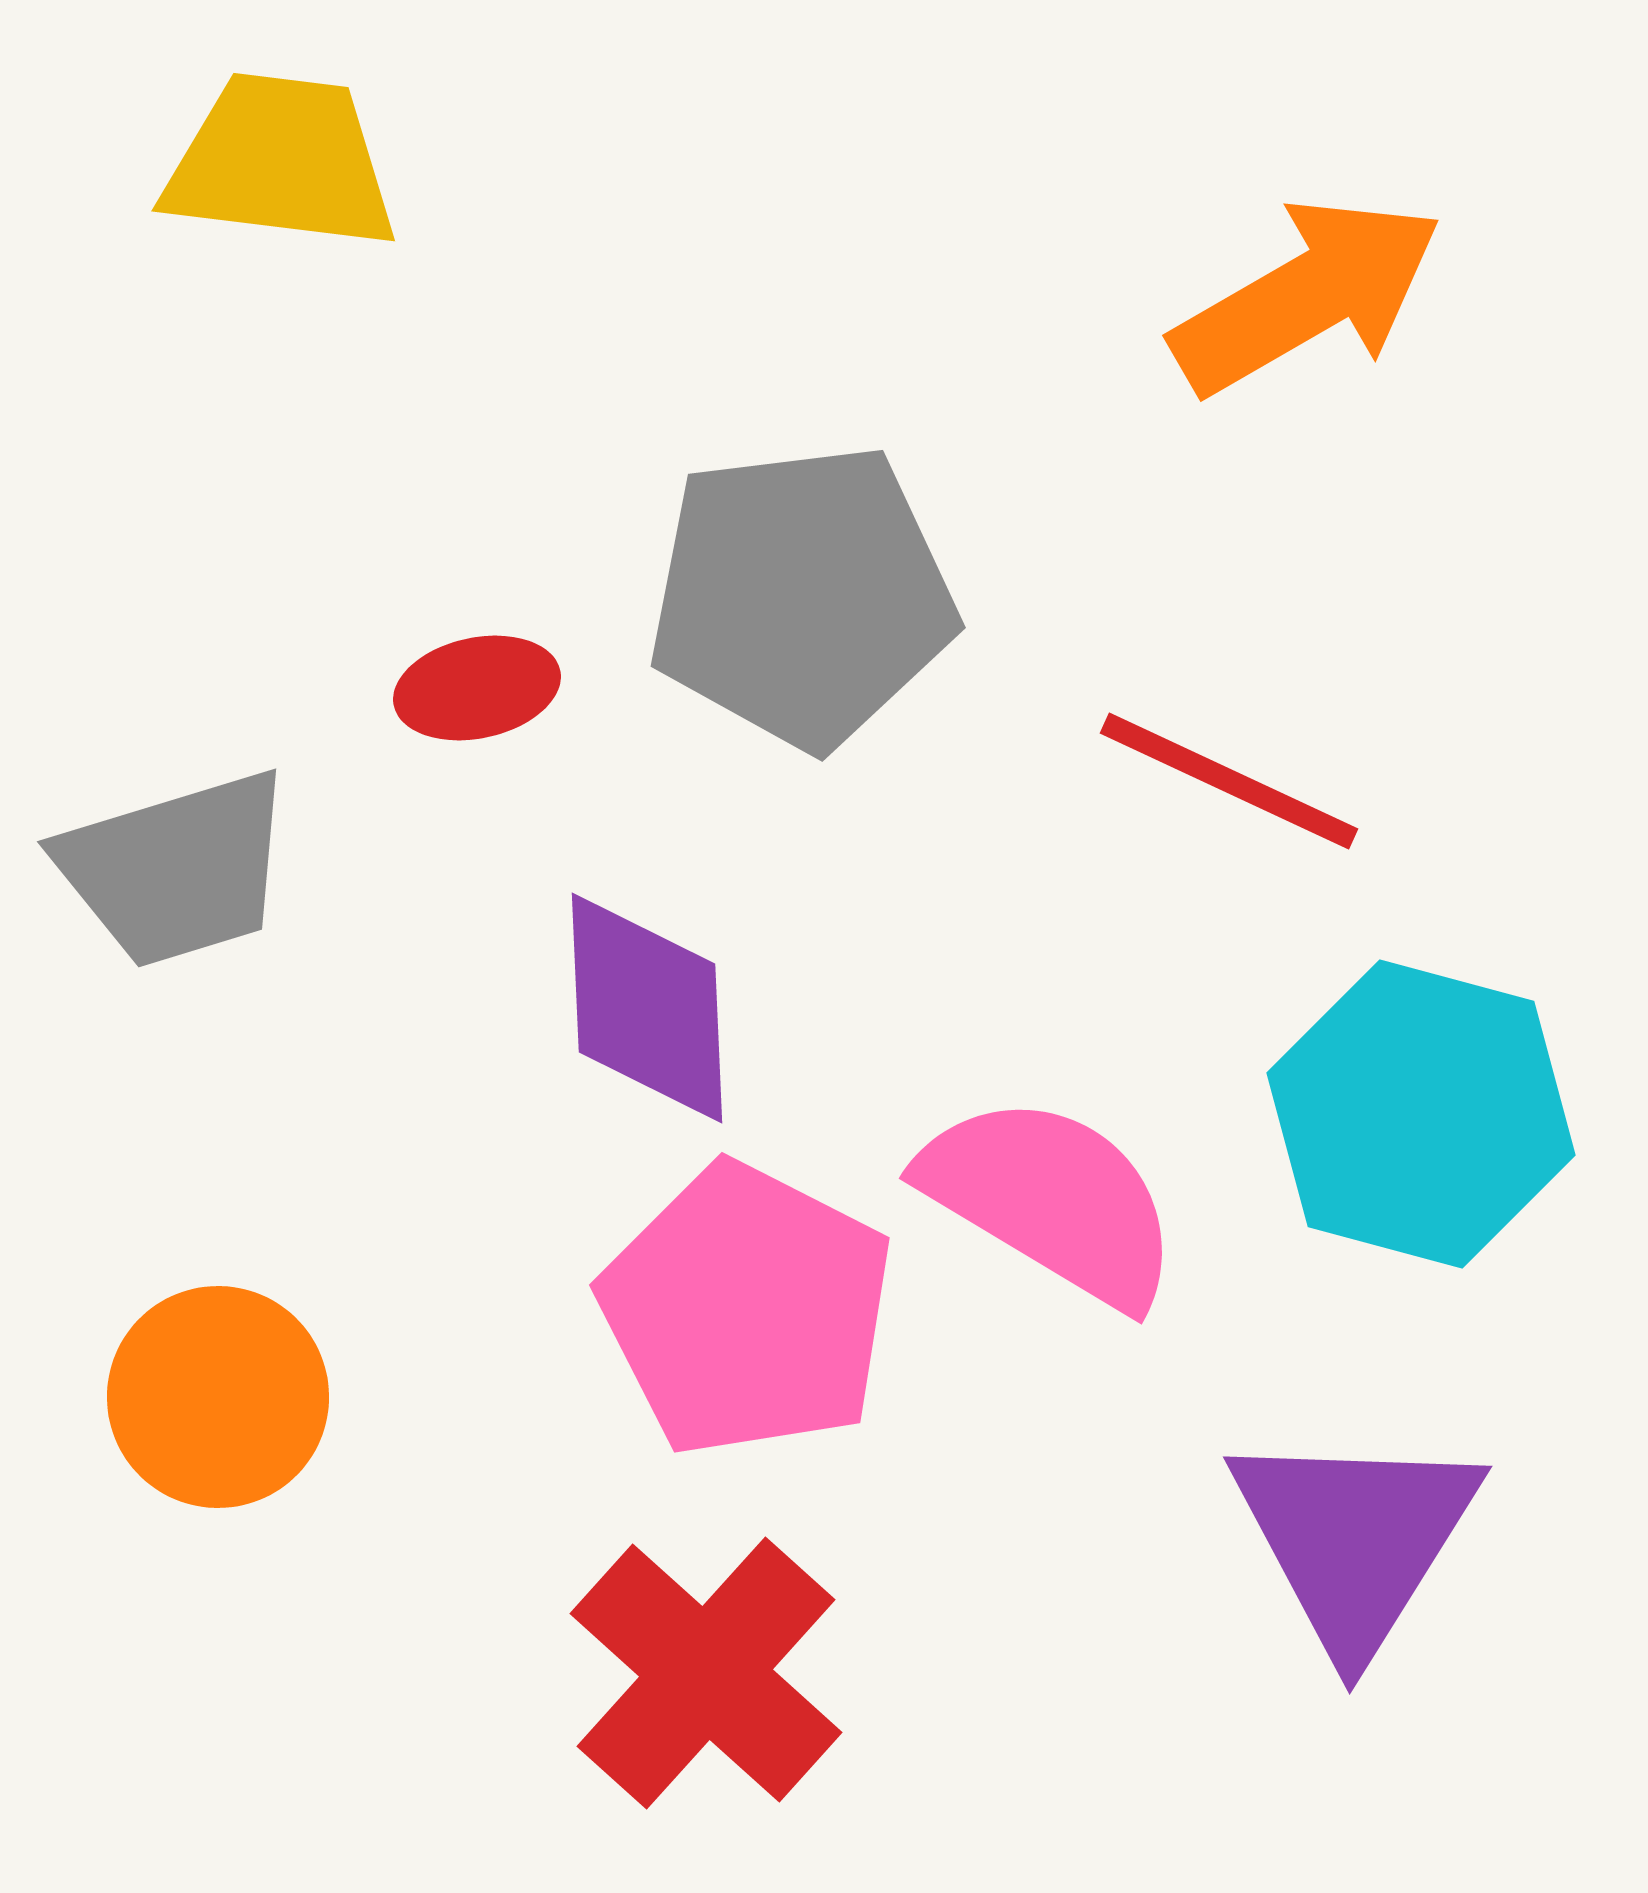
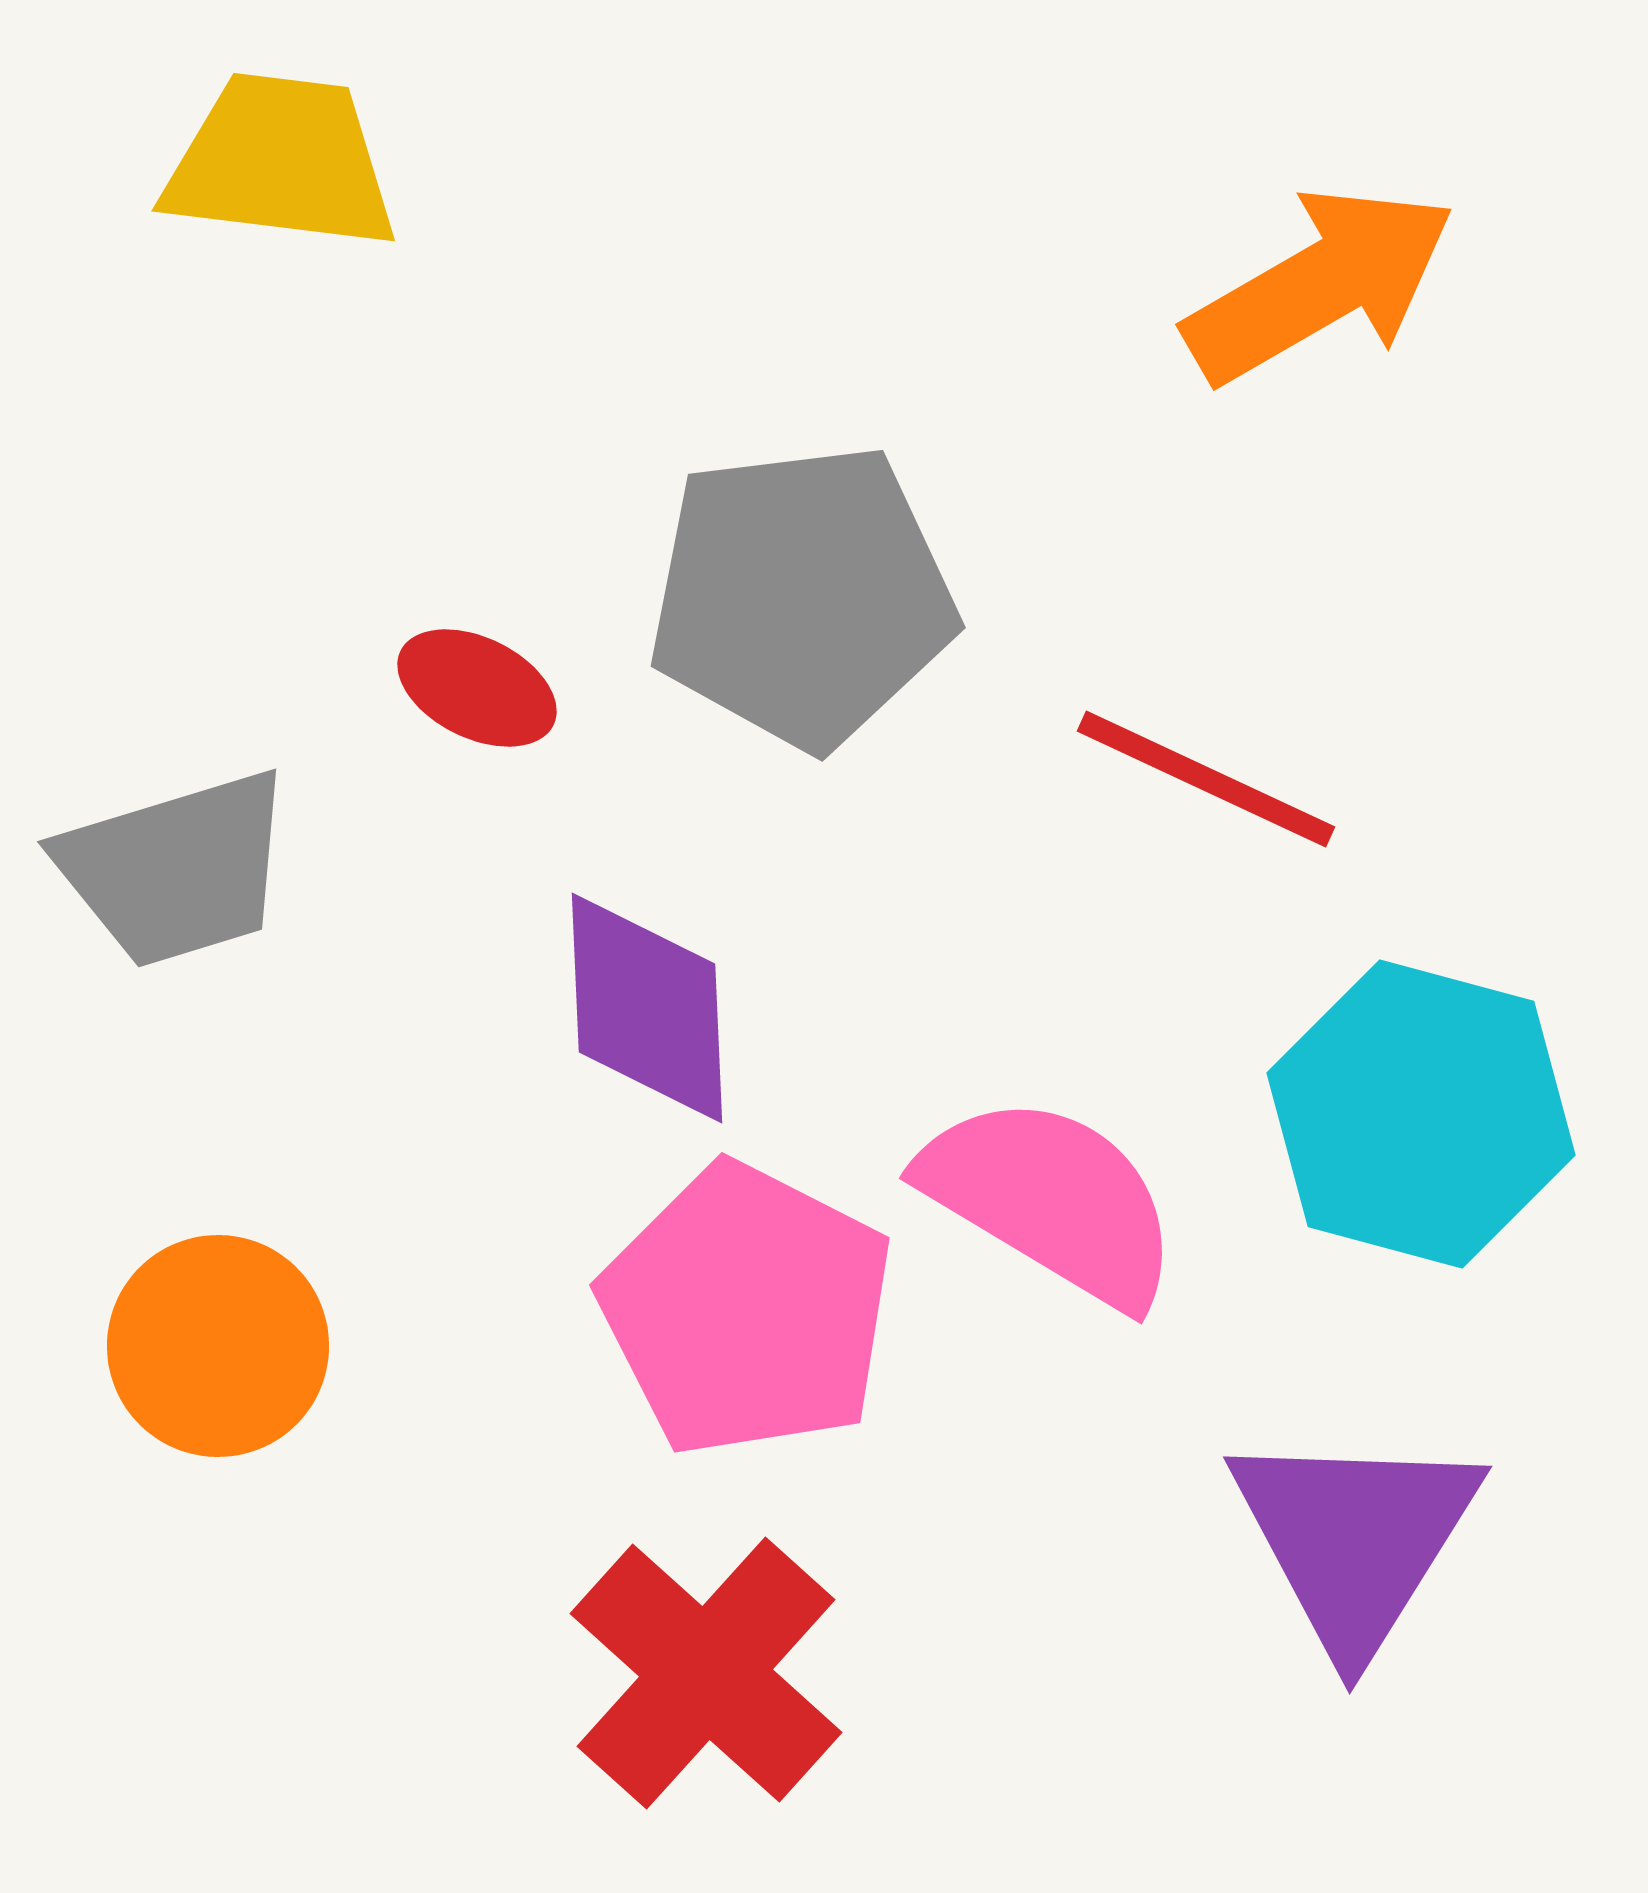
orange arrow: moved 13 px right, 11 px up
red ellipse: rotated 38 degrees clockwise
red line: moved 23 px left, 2 px up
orange circle: moved 51 px up
